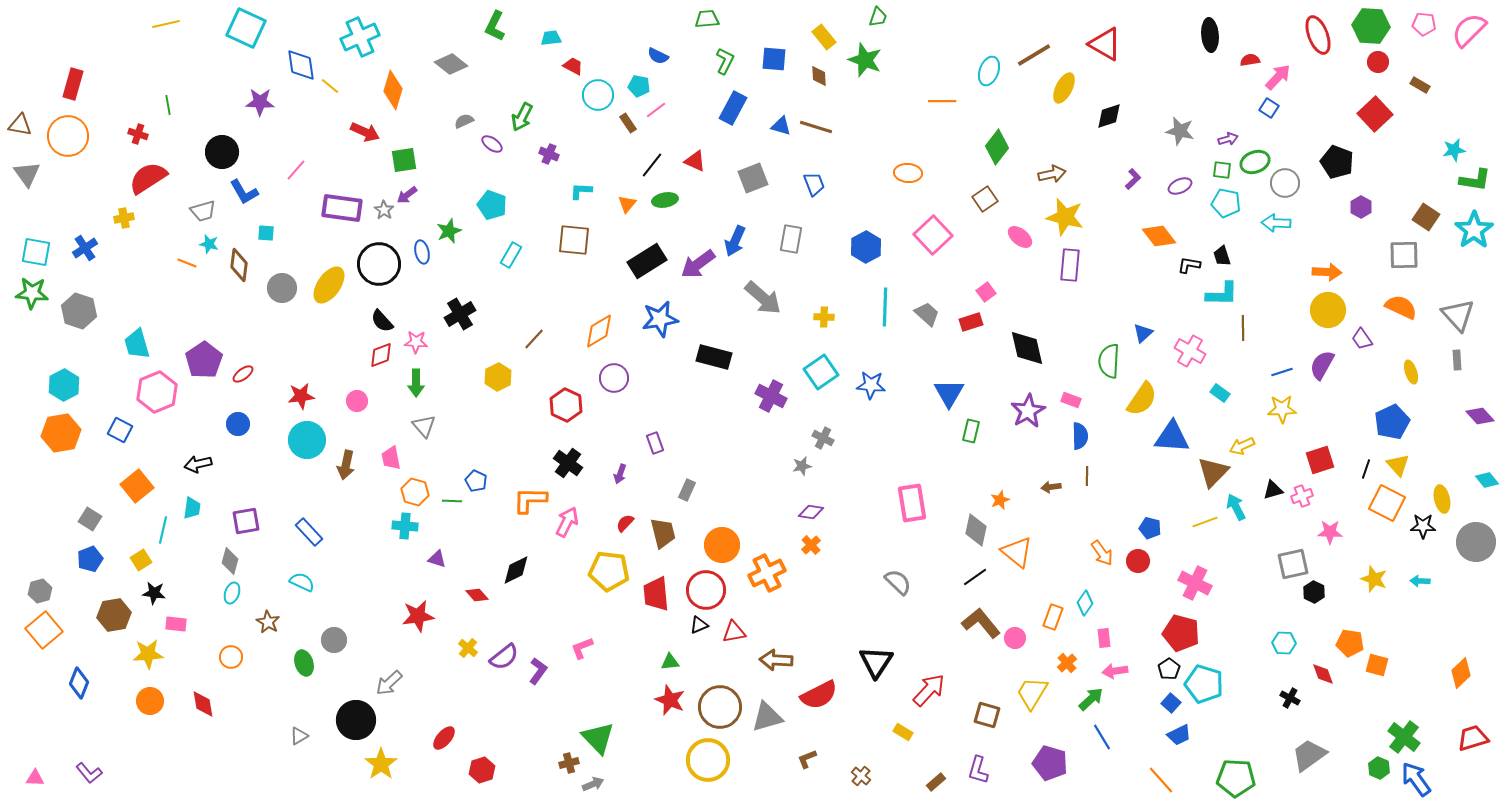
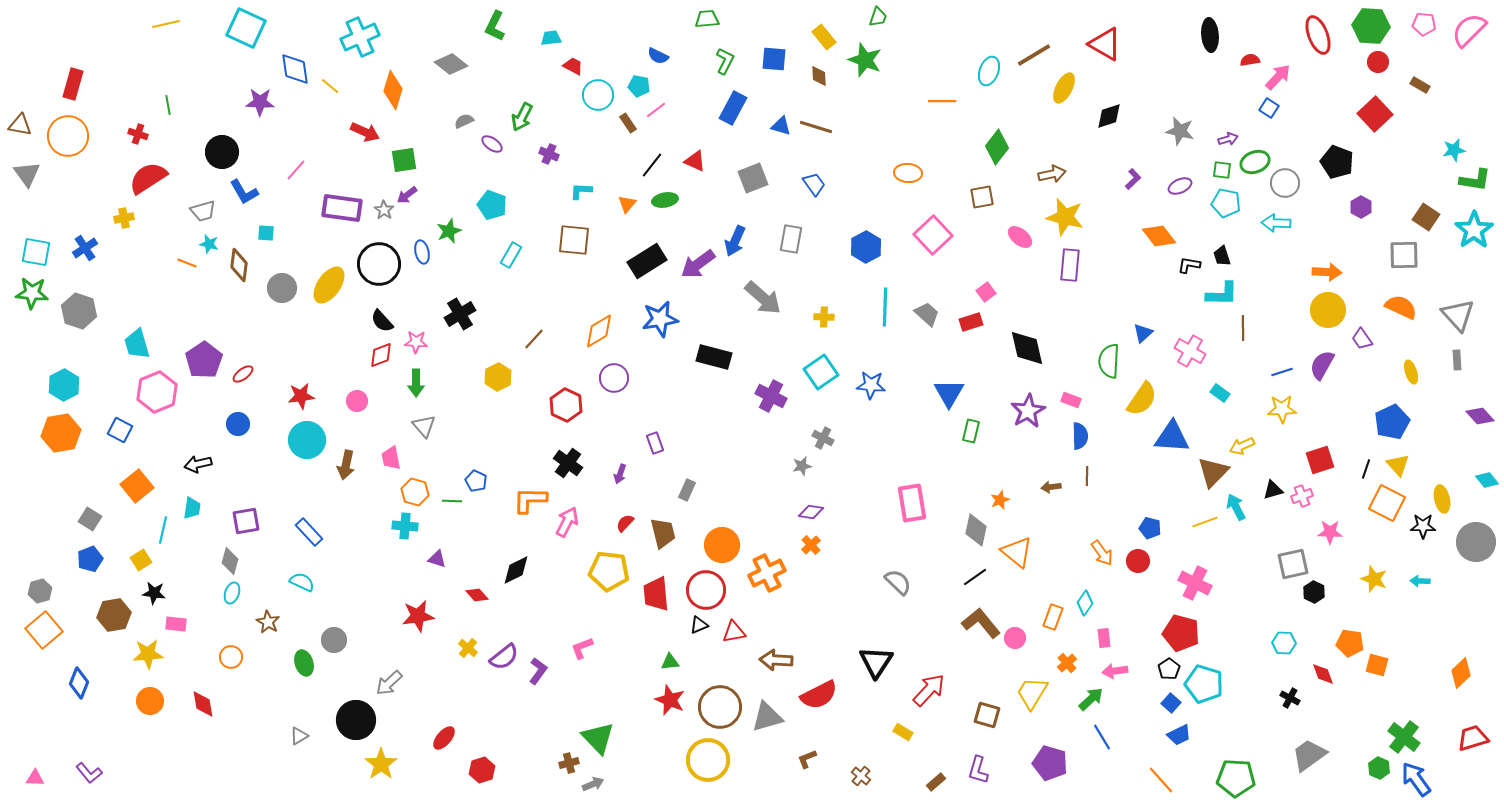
blue diamond at (301, 65): moved 6 px left, 4 px down
blue trapezoid at (814, 184): rotated 15 degrees counterclockwise
brown square at (985, 199): moved 3 px left, 2 px up; rotated 25 degrees clockwise
